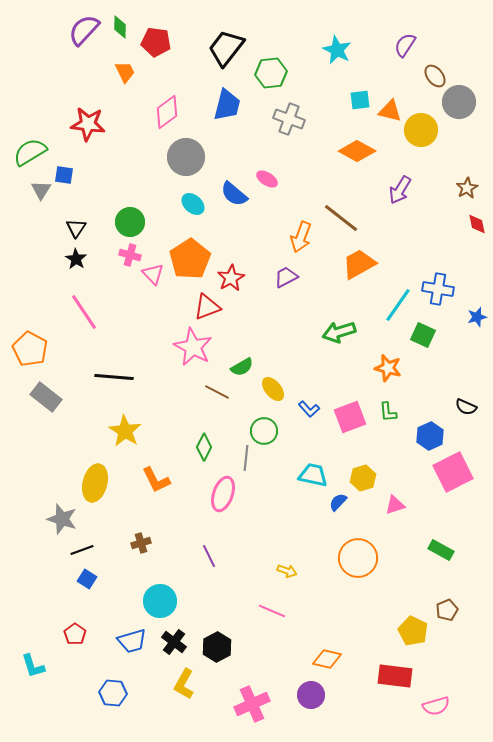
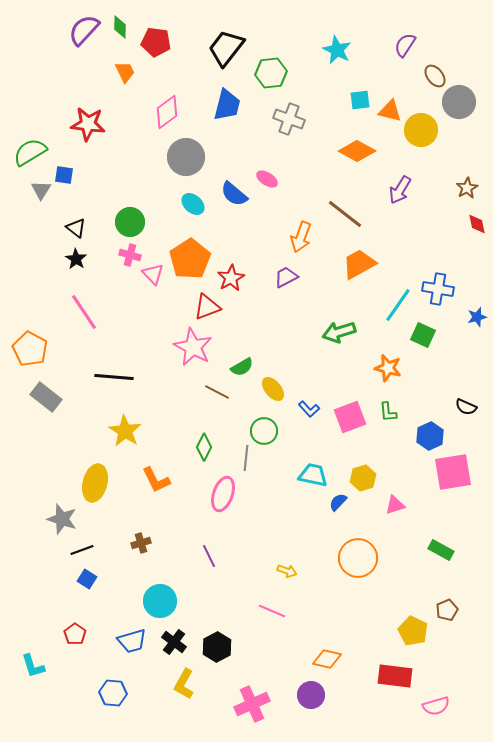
brown line at (341, 218): moved 4 px right, 4 px up
black triangle at (76, 228): rotated 25 degrees counterclockwise
pink square at (453, 472): rotated 18 degrees clockwise
